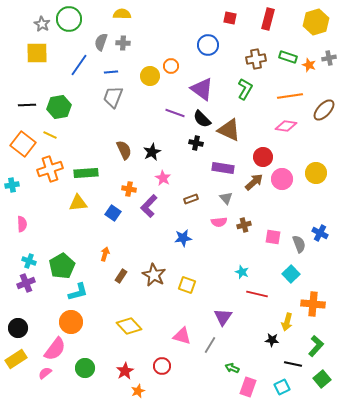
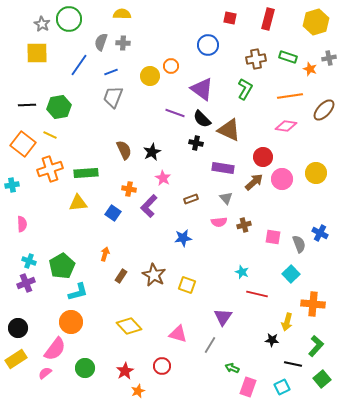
orange star at (309, 65): moved 1 px right, 4 px down
blue line at (111, 72): rotated 16 degrees counterclockwise
pink triangle at (182, 336): moved 4 px left, 2 px up
